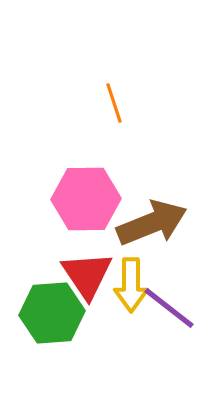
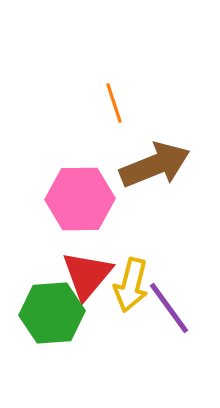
pink hexagon: moved 6 px left
brown arrow: moved 3 px right, 58 px up
red triangle: rotated 14 degrees clockwise
yellow arrow: rotated 14 degrees clockwise
purple line: rotated 16 degrees clockwise
